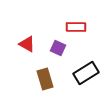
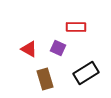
red triangle: moved 2 px right, 5 px down
